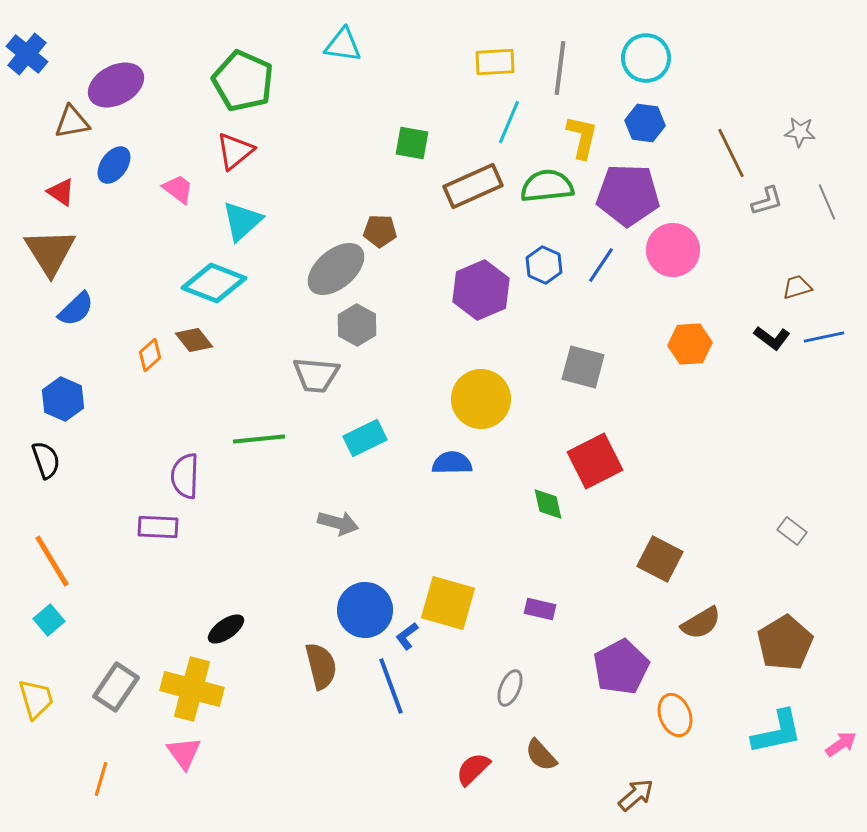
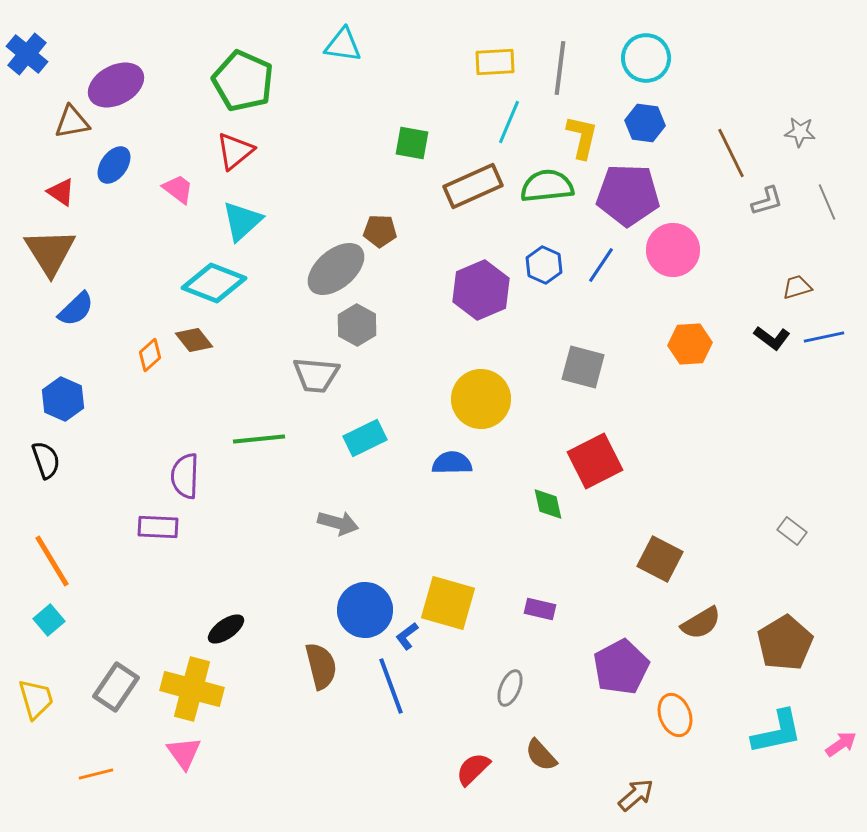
orange line at (101, 779): moved 5 px left, 5 px up; rotated 60 degrees clockwise
